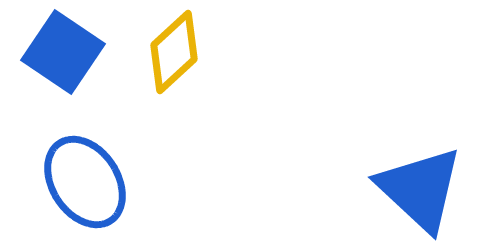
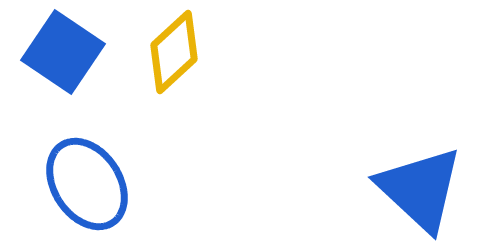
blue ellipse: moved 2 px right, 2 px down
